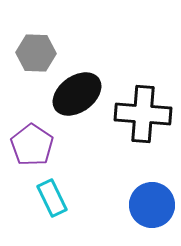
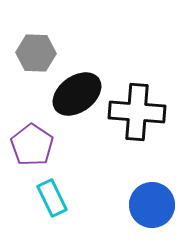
black cross: moved 6 px left, 2 px up
